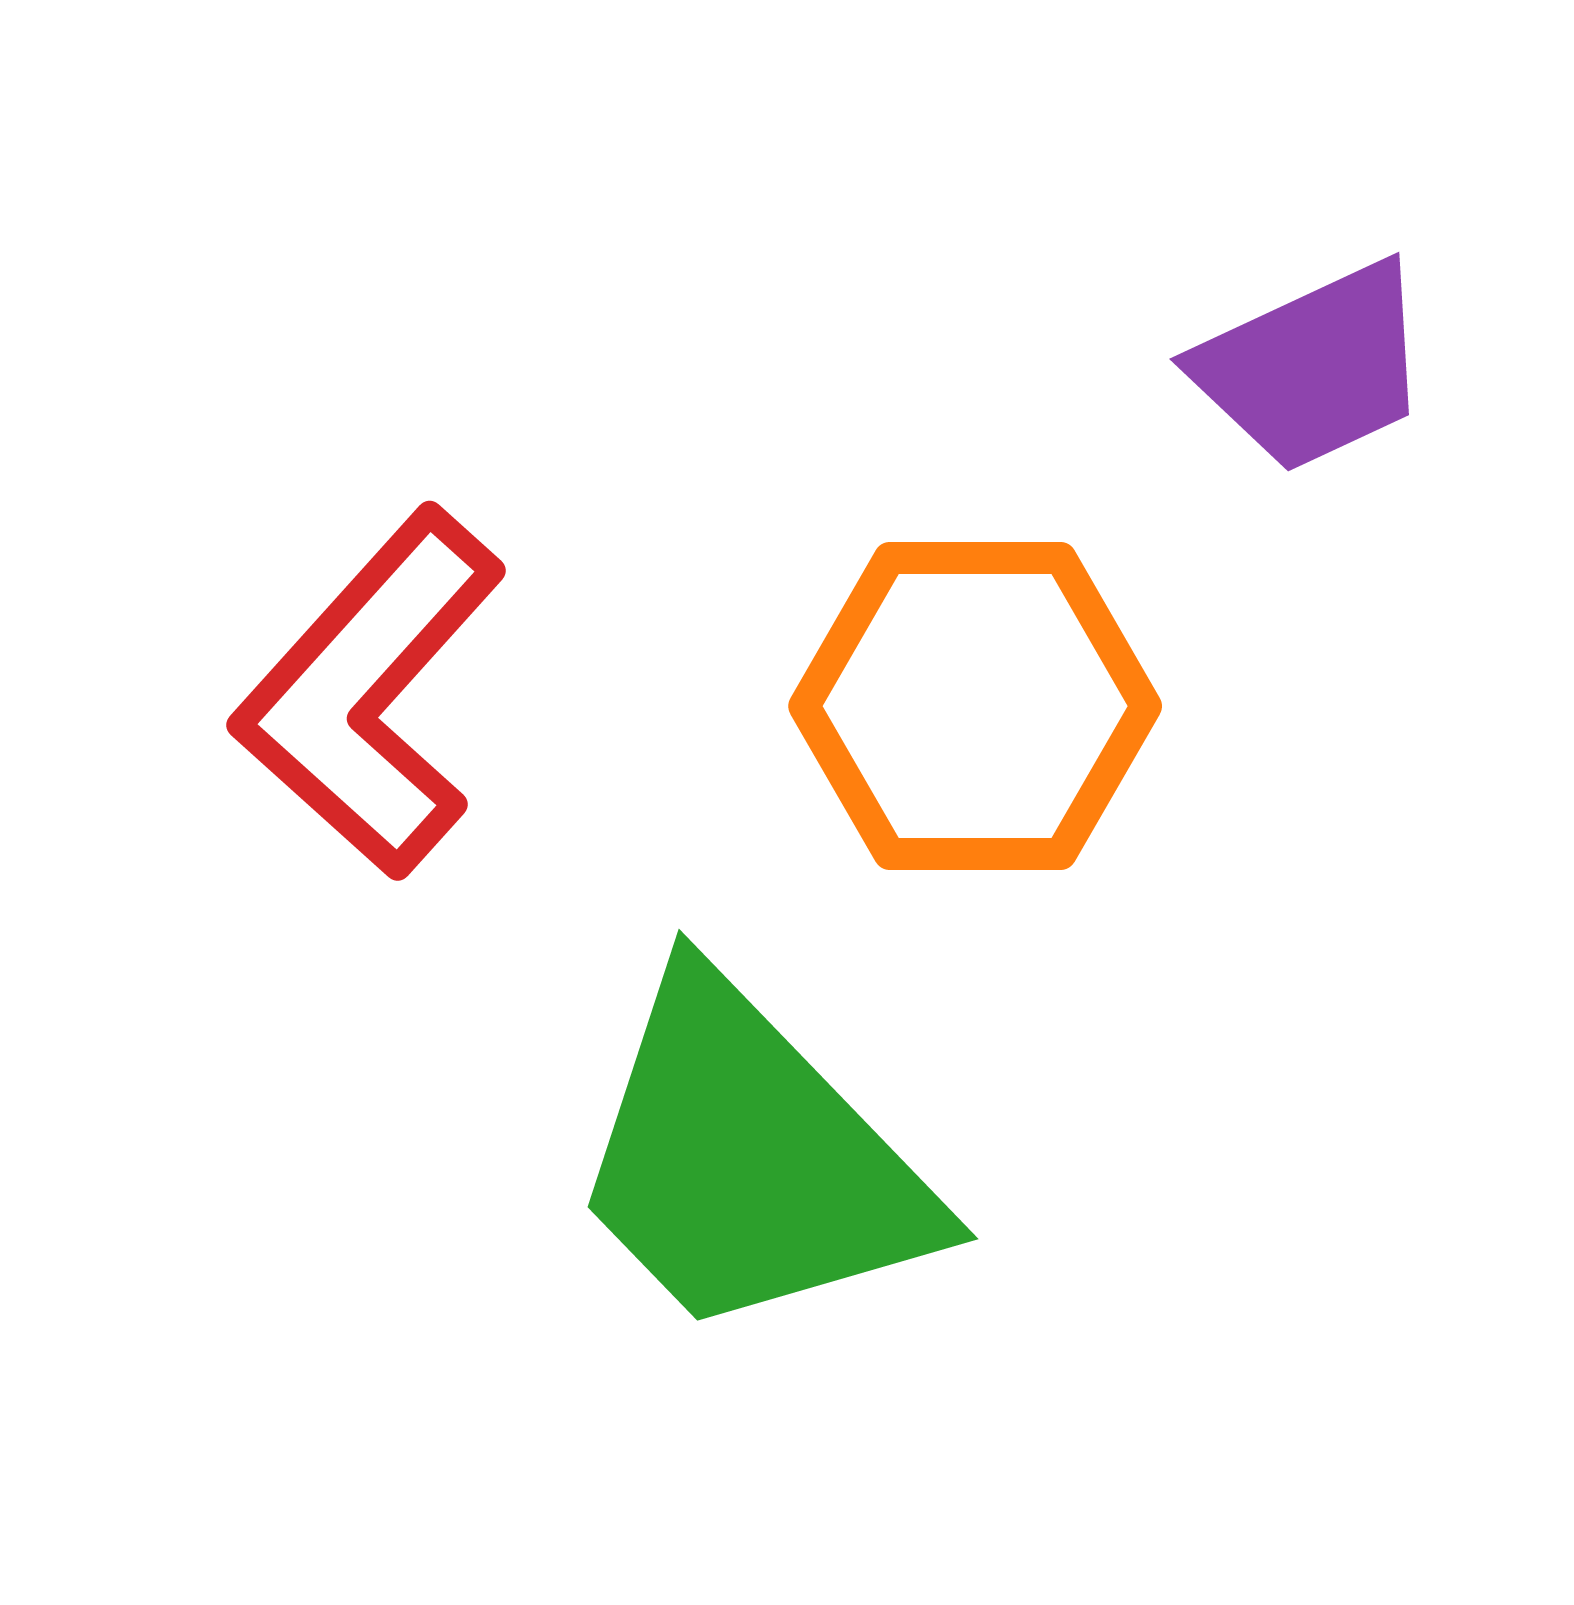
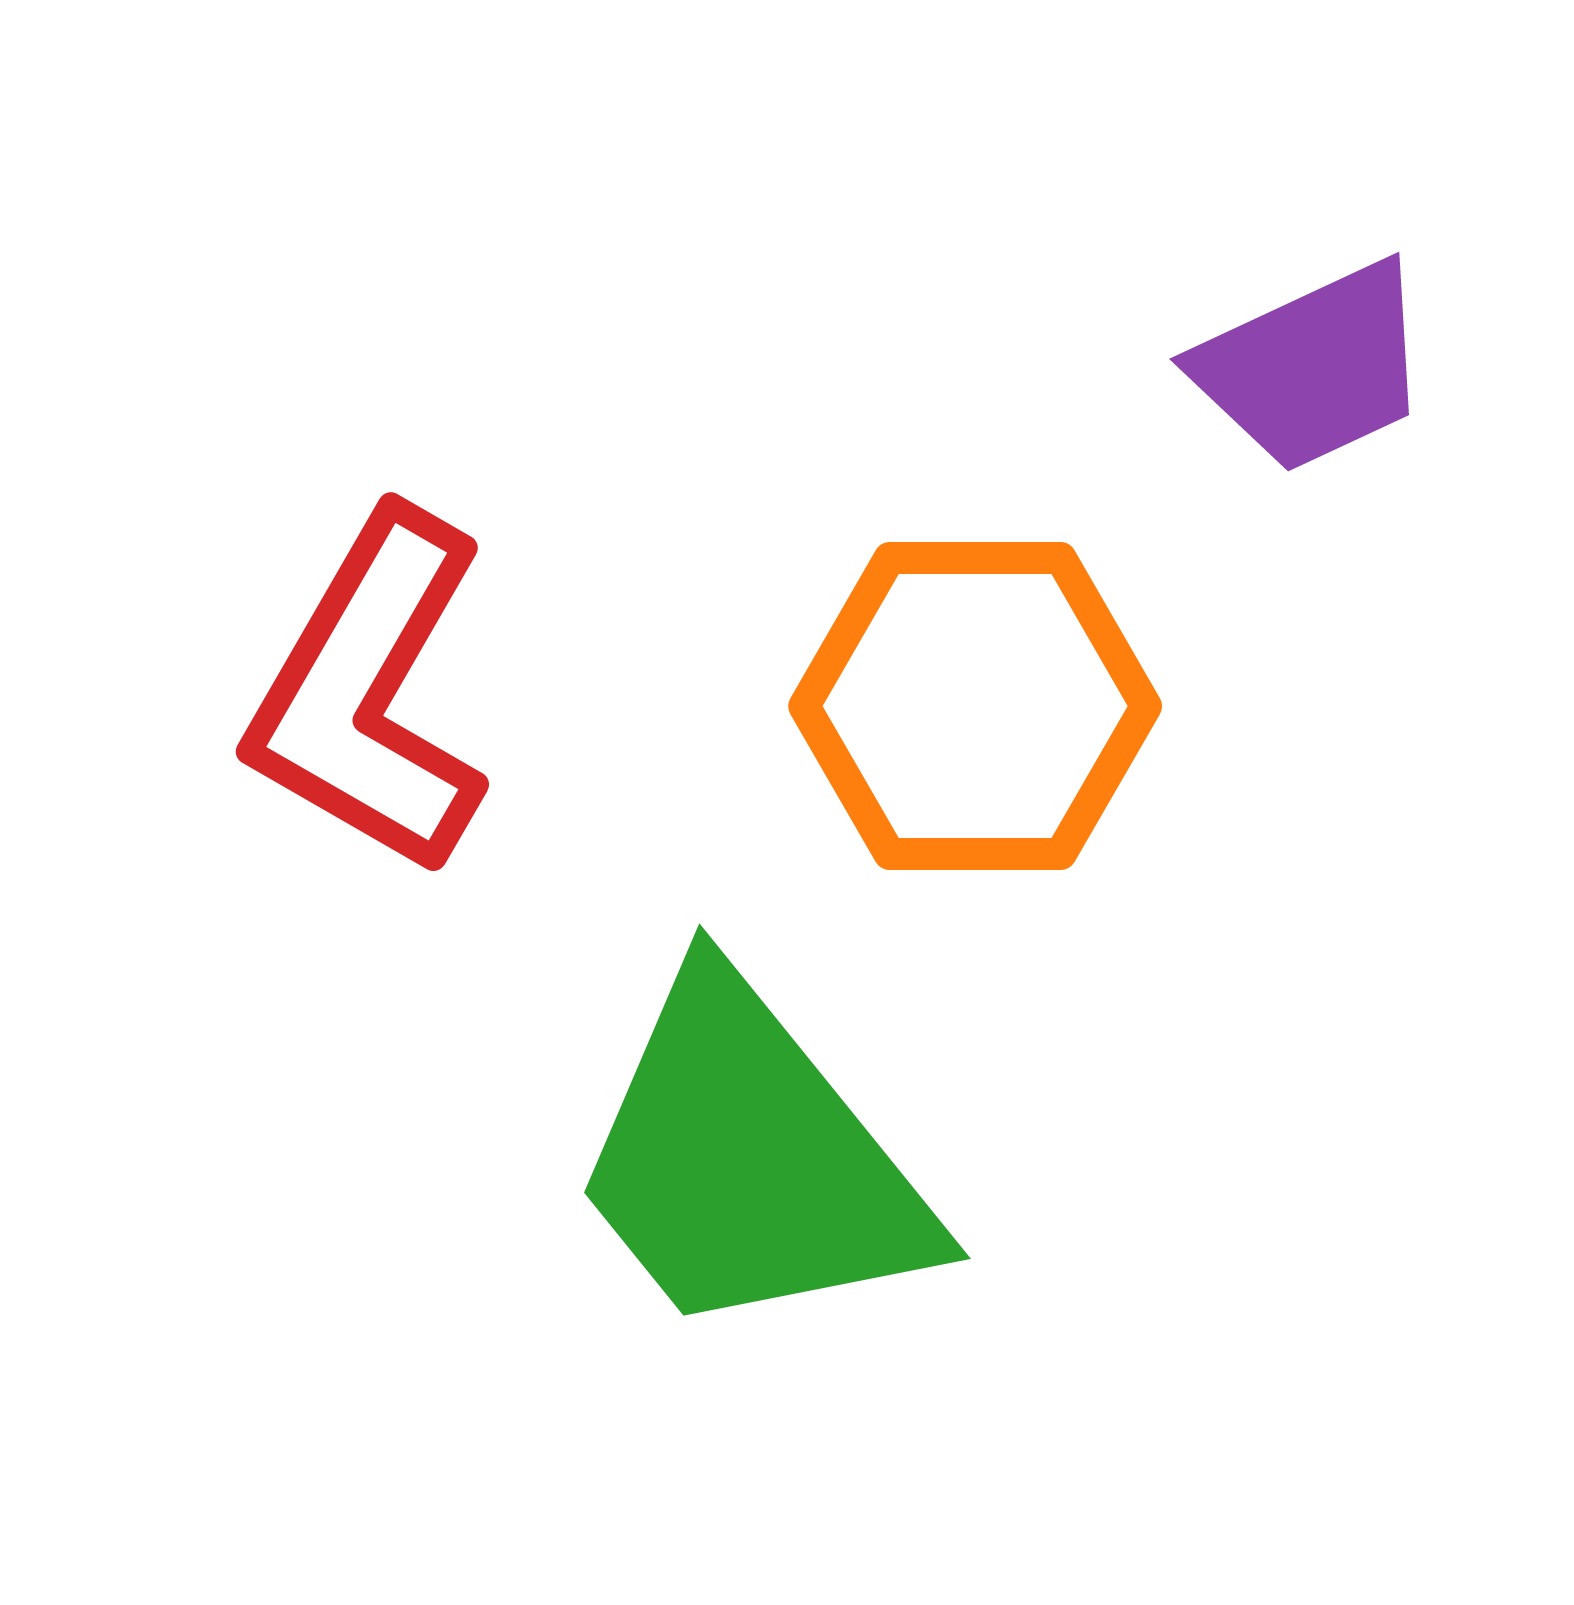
red L-shape: rotated 12 degrees counterclockwise
green trapezoid: rotated 5 degrees clockwise
